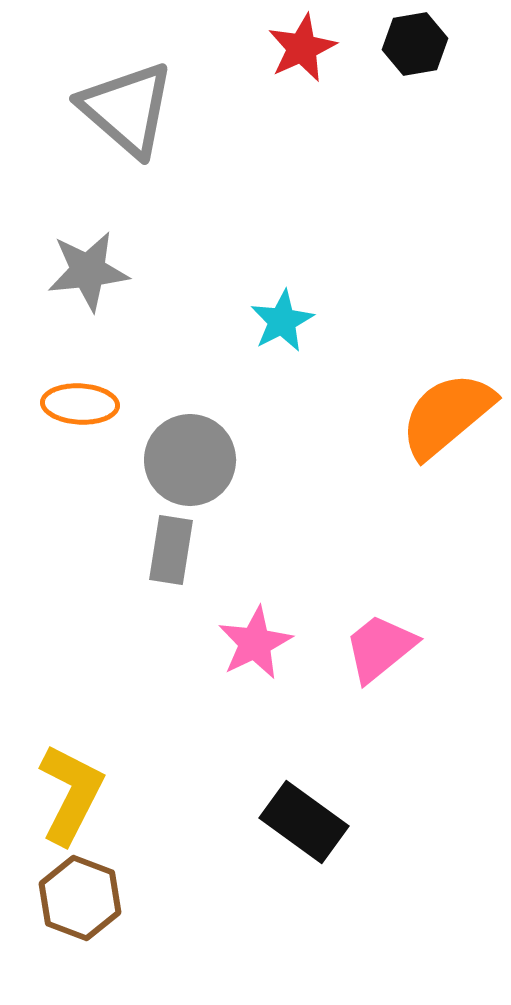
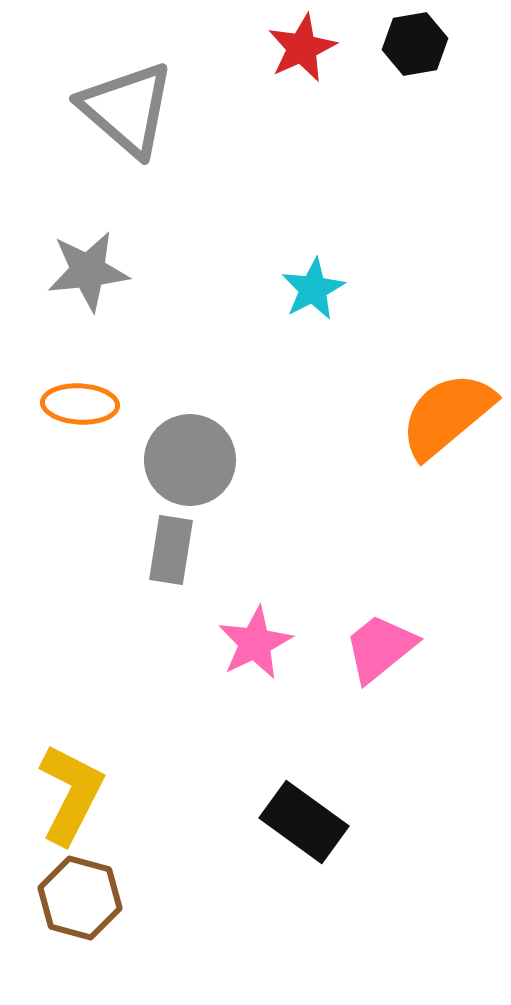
cyan star: moved 31 px right, 32 px up
brown hexagon: rotated 6 degrees counterclockwise
